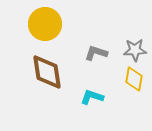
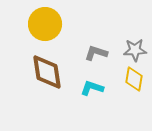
cyan L-shape: moved 9 px up
